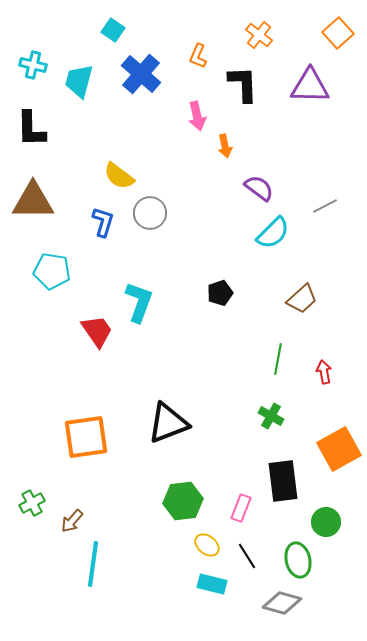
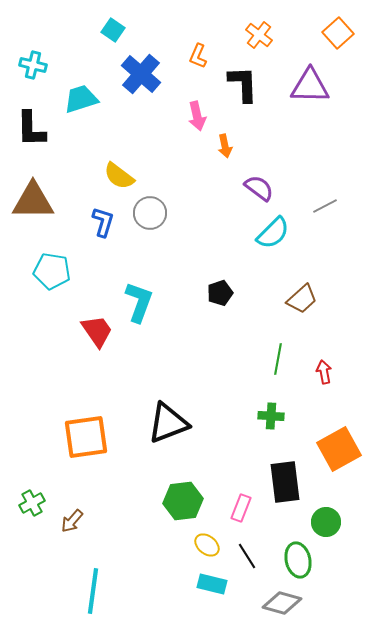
cyan trapezoid at (79, 81): moved 2 px right, 18 px down; rotated 57 degrees clockwise
green cross at (271, 416): rotated 25 degrees counterclockwise
black rectangle at (283, 481): moved 2 px right, 1 px down
cyan line at (93, 564): moved 27 px down
